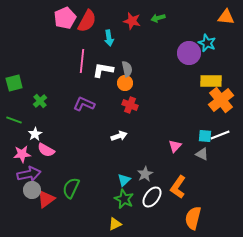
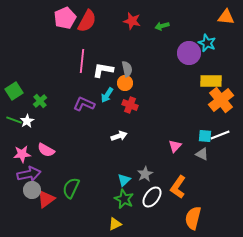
green arrow: moved 4 px right, 8 px down
cyan arrow: moved 2 px left, 57 px down; rotated 42 degrees clockwise
green square: moved 8 px down; rotated 18 degrees counterclockwise
white star: moved 8 px left, 13 px up
